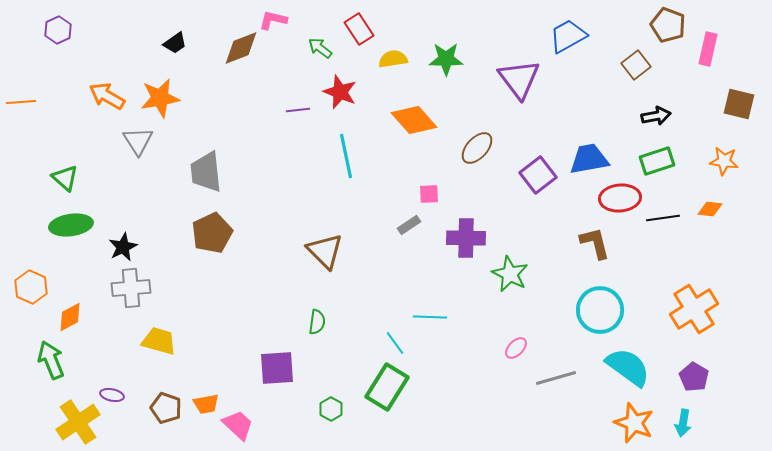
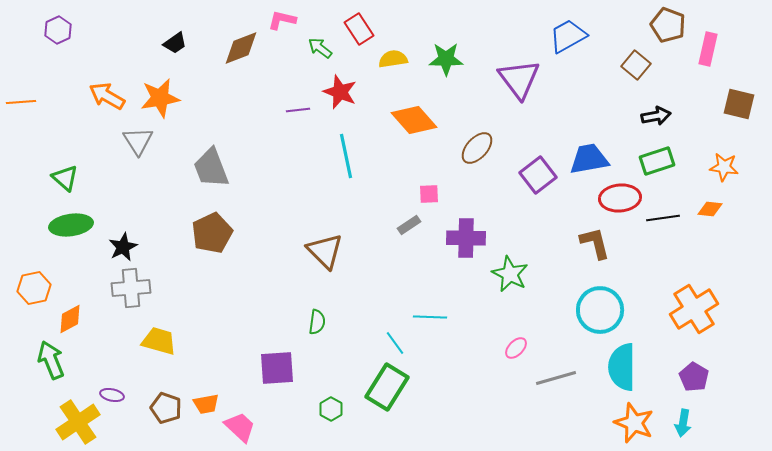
pink L-shape at (273, 20): moved 9 px right
brown square at (636, 65): rotated 12 degrees counterclockwise
orange star at (724, 161): moved 6 px down
gray trapezoid at (206, 172): moved 5 px right, 4 px up; rotated 15 degrees counterclockwise
orange hexagon at (31, 287): moved 3 px right, 1 px down; rotated 24 degrees clockwise
orange diamond at (70, 317): moved 2 px down
cyan semicircle at (628, 367): moved 6 px left; rotated 126 degrees counterclockwise
pink trapezoid at (238, 425): moved 2 px right, 2 px down
